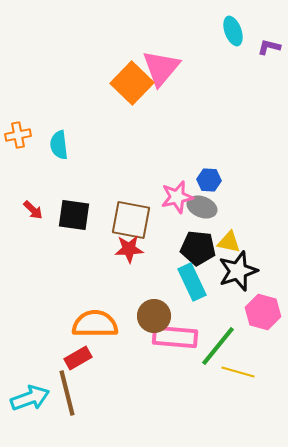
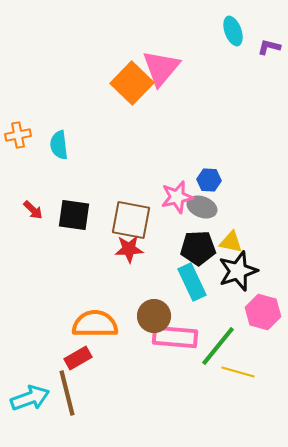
yellow triangle: moved 2 px right
black pentagon: rotated 8 degrees counterclockwise
